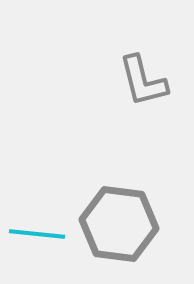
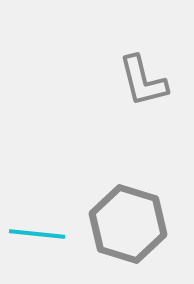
gray hexagon: moved 9 px right; rotated 10 degrees clockwise
